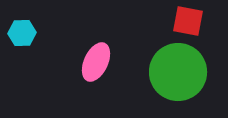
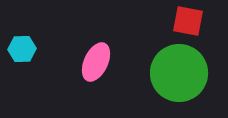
cyan hexagon: moved 16 px down
green circle: moved 1 px right, 1 px down
